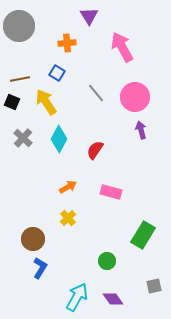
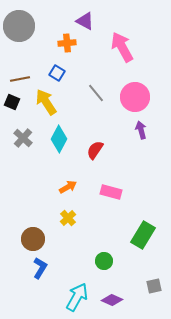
purple triangle: moved 4 px left, 5 px down; rotated 30 degrees counterclockwise
green circle: moved 3 px left
purple diamond: moved 1 px left, 1 px down; rotated 30 degrees counterclockwise
